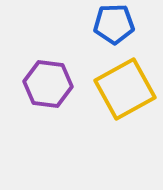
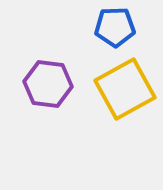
blue pentagon: moved 1 px right, 3 px down
